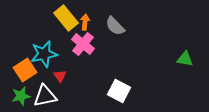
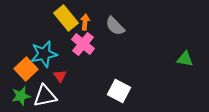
orange square: moved 1 px right, 1 px up; rotated 10 degrees counterclockwise
